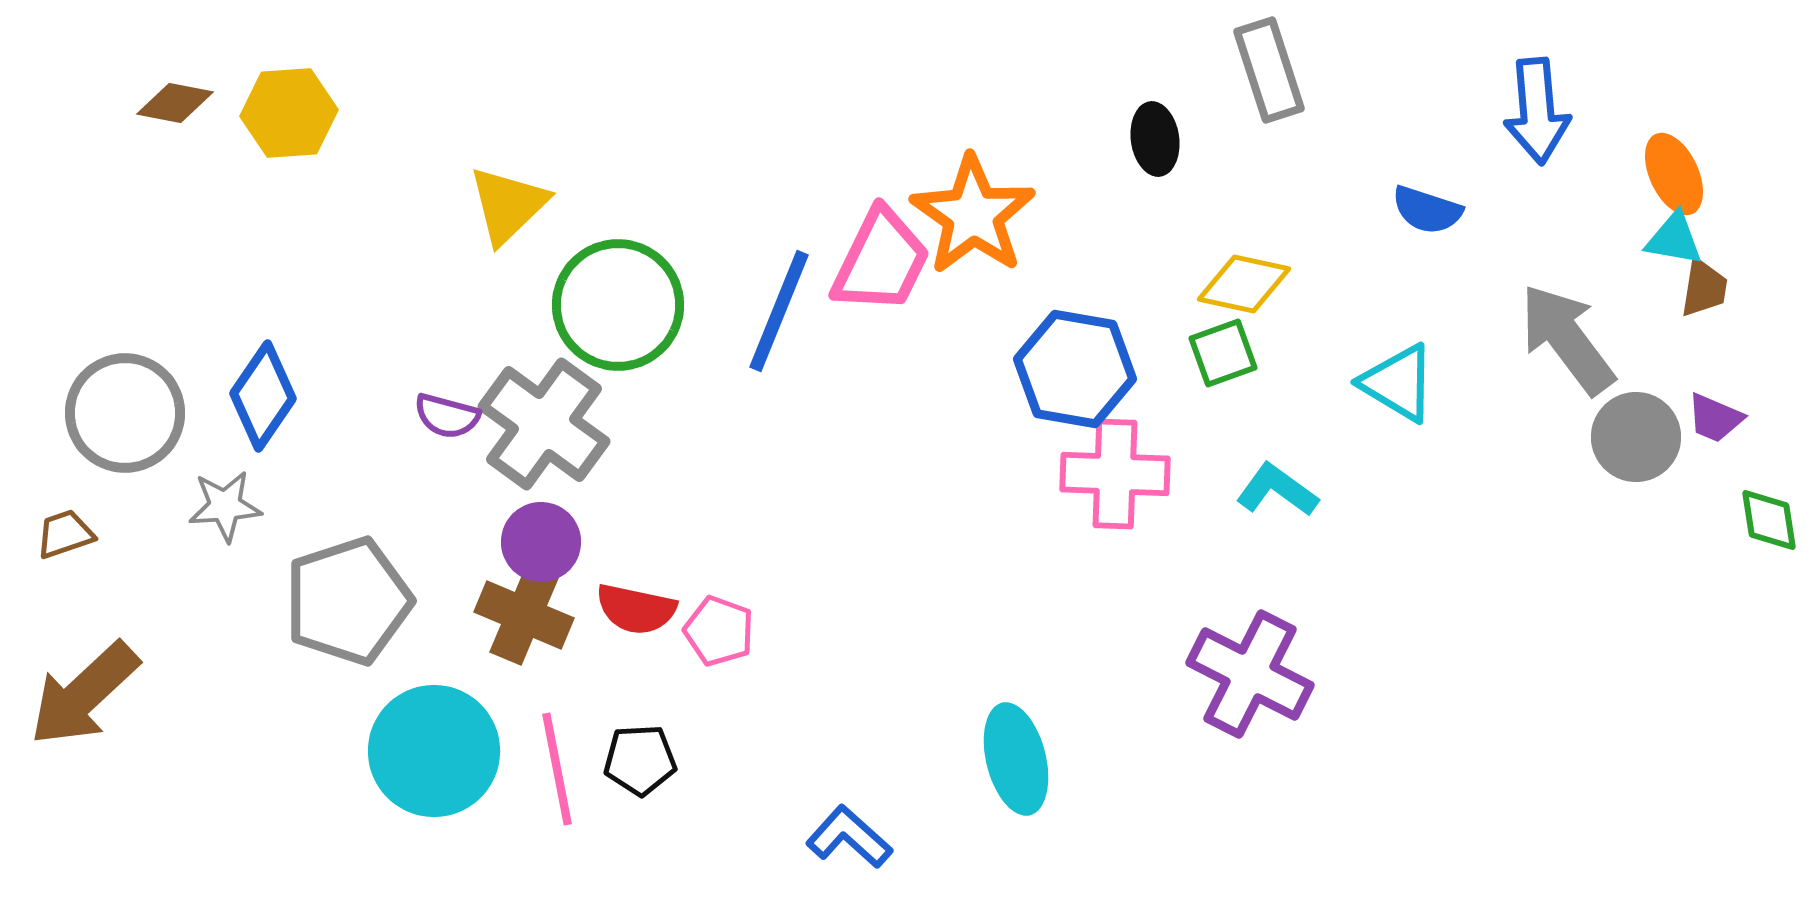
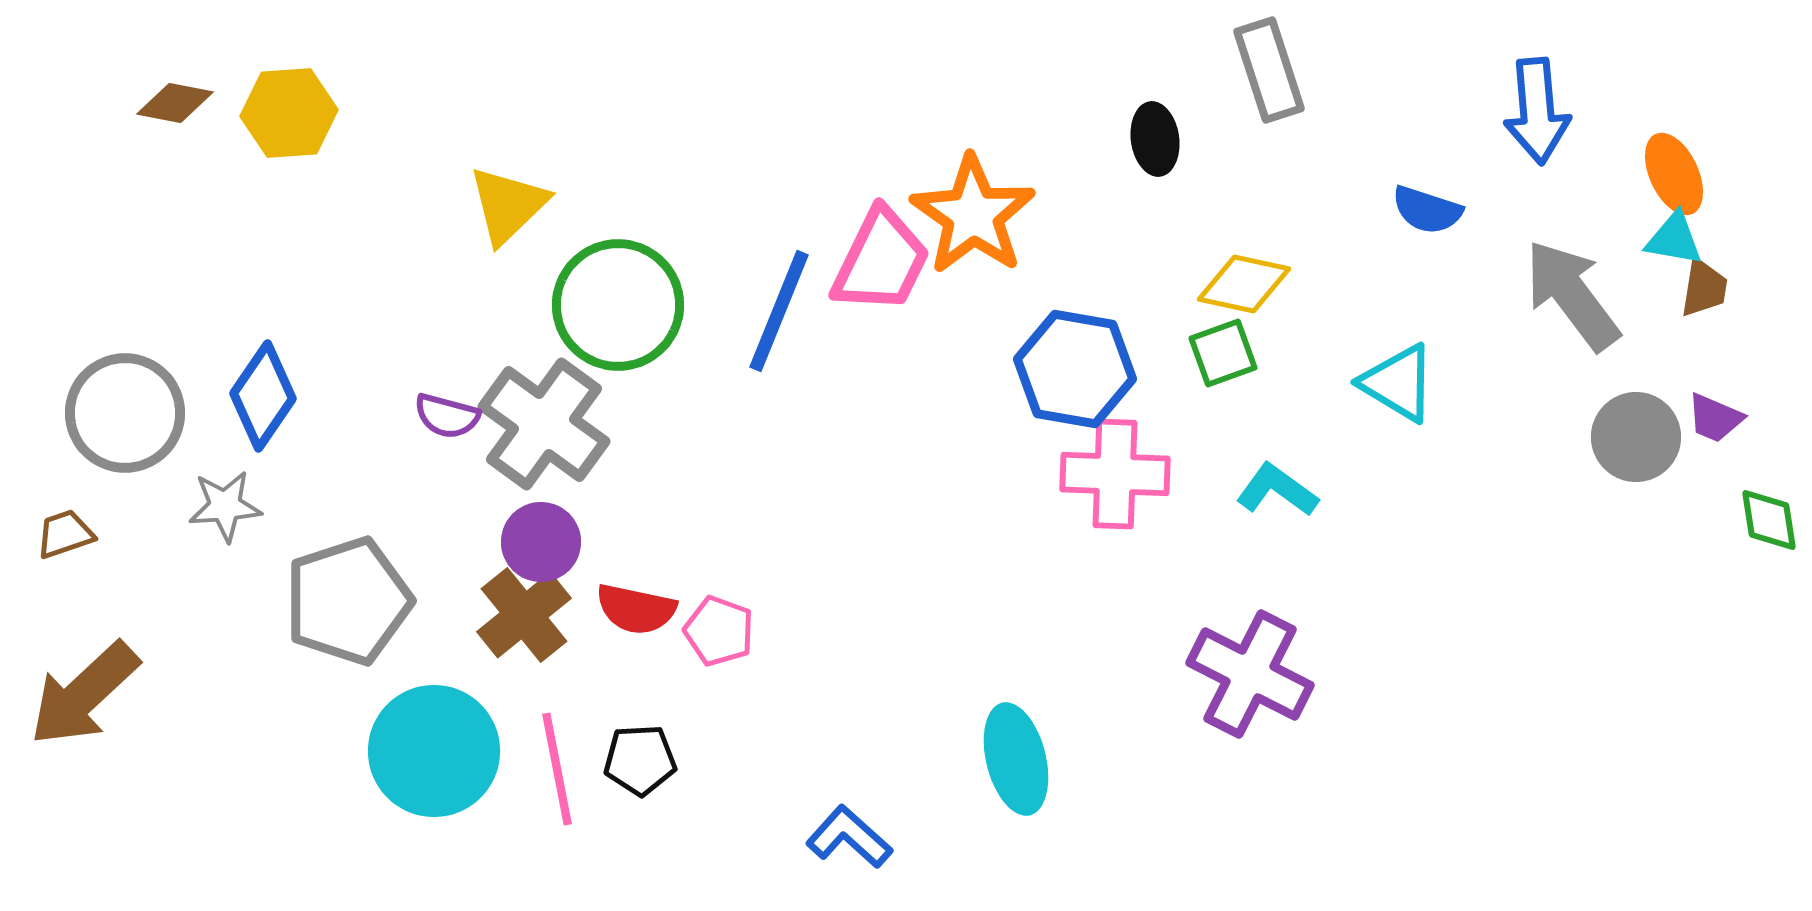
gray arrow at (1567, 339): moved 5 px right, 44 px up
brown cross at (524, 615): rotated 28 degrees clockwise
